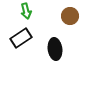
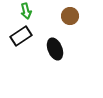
black rectangle: moved 2 px up
black ellipse: rotated 15 degrees counterclockwise
